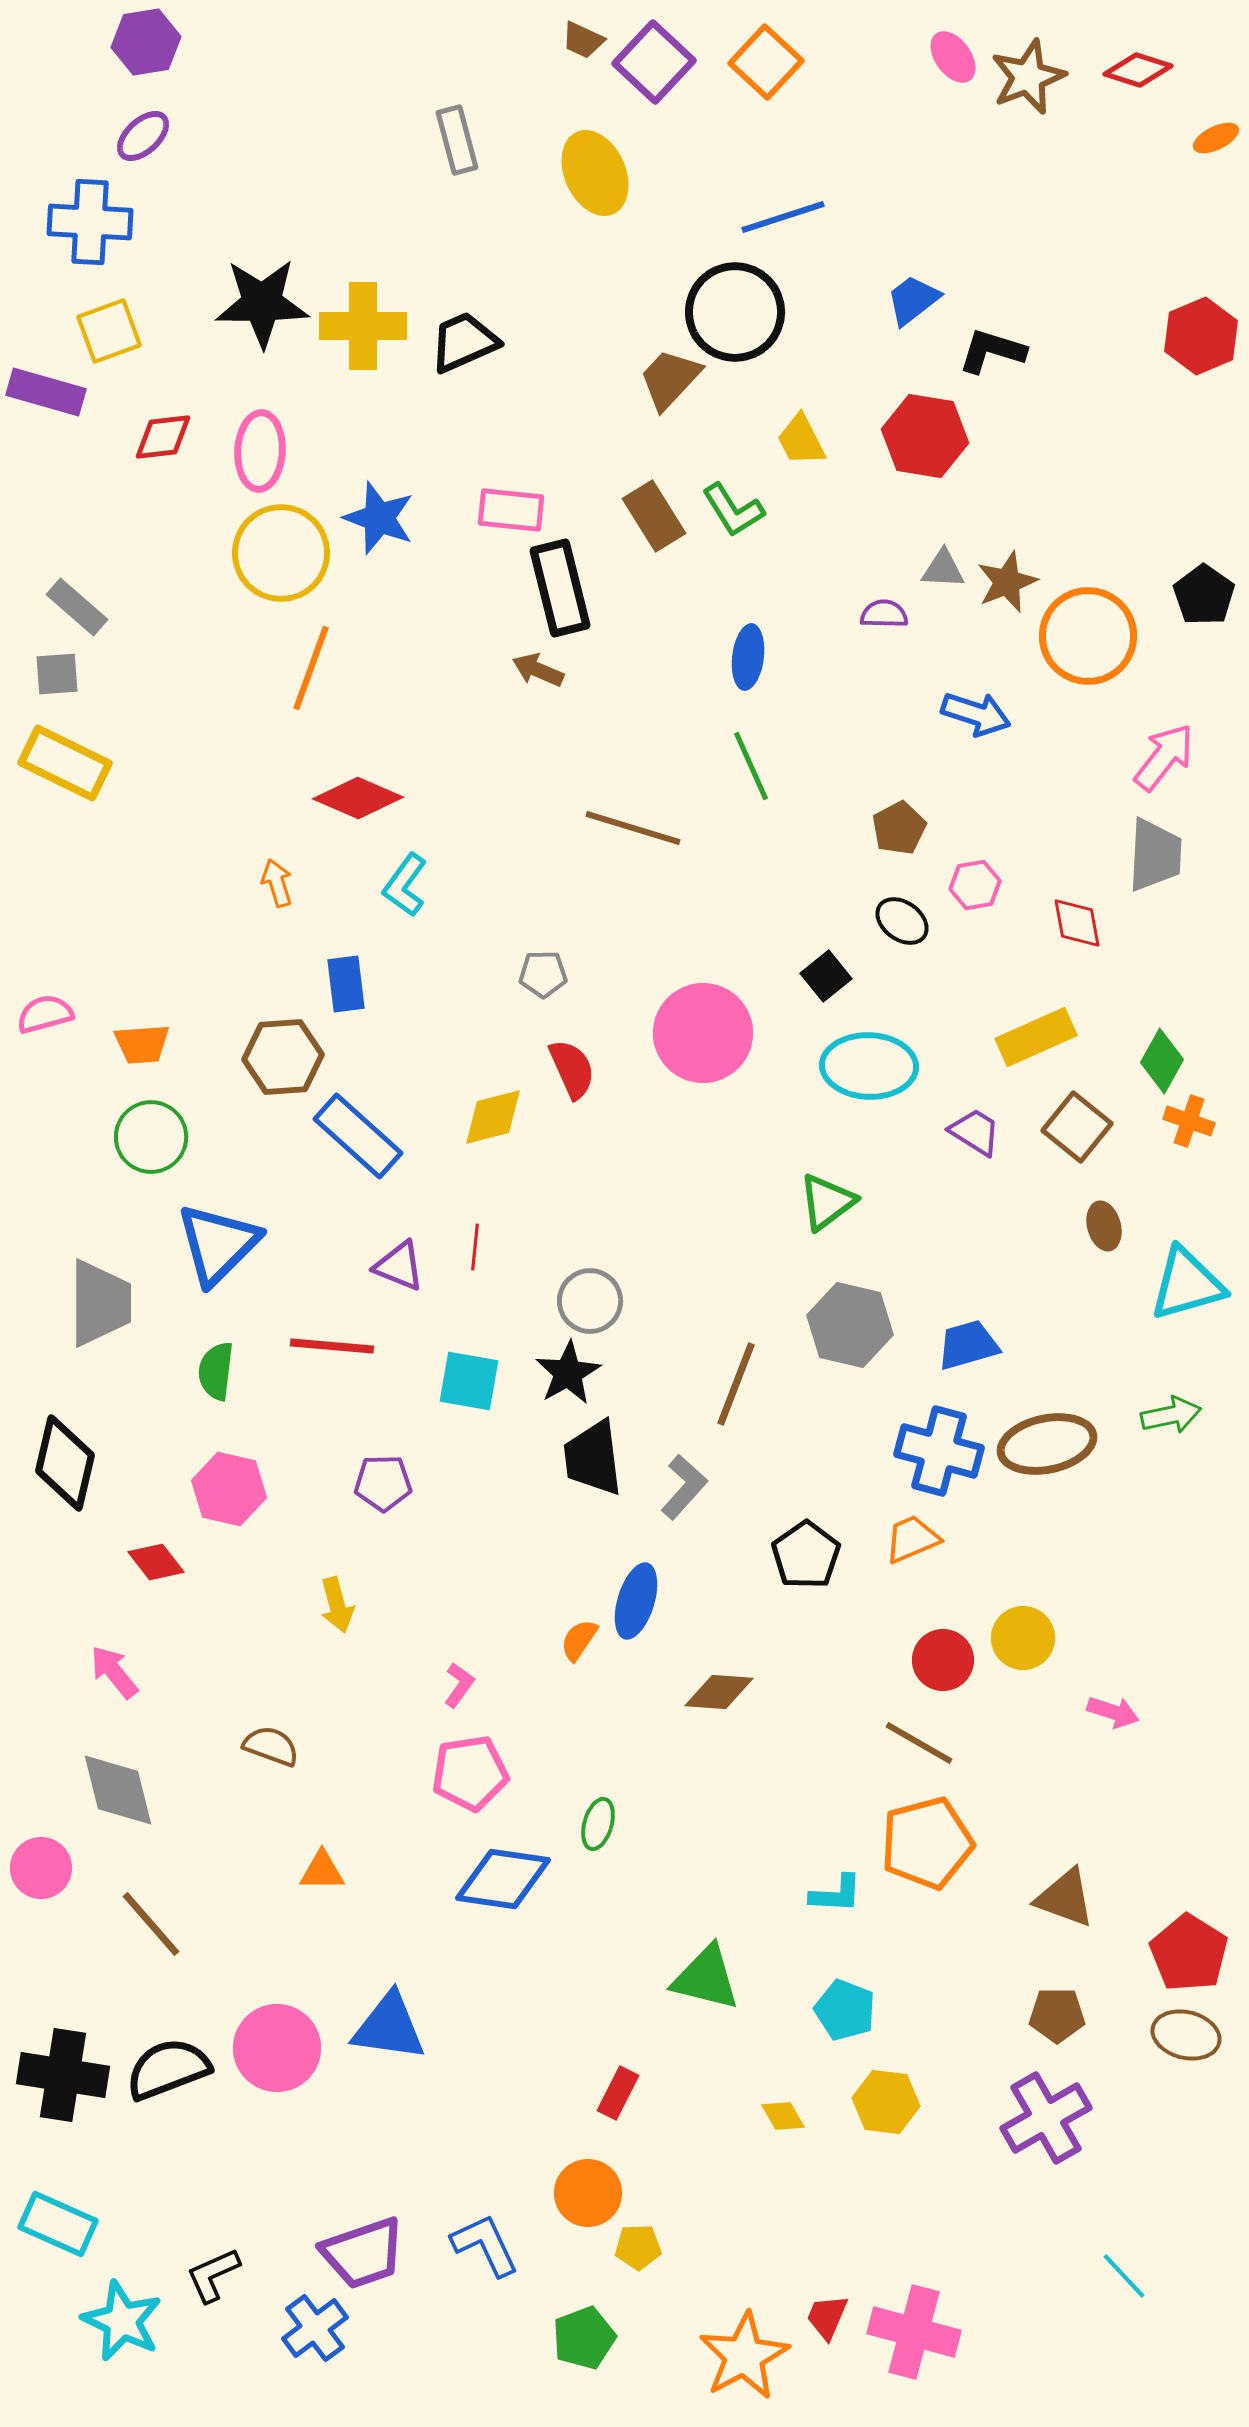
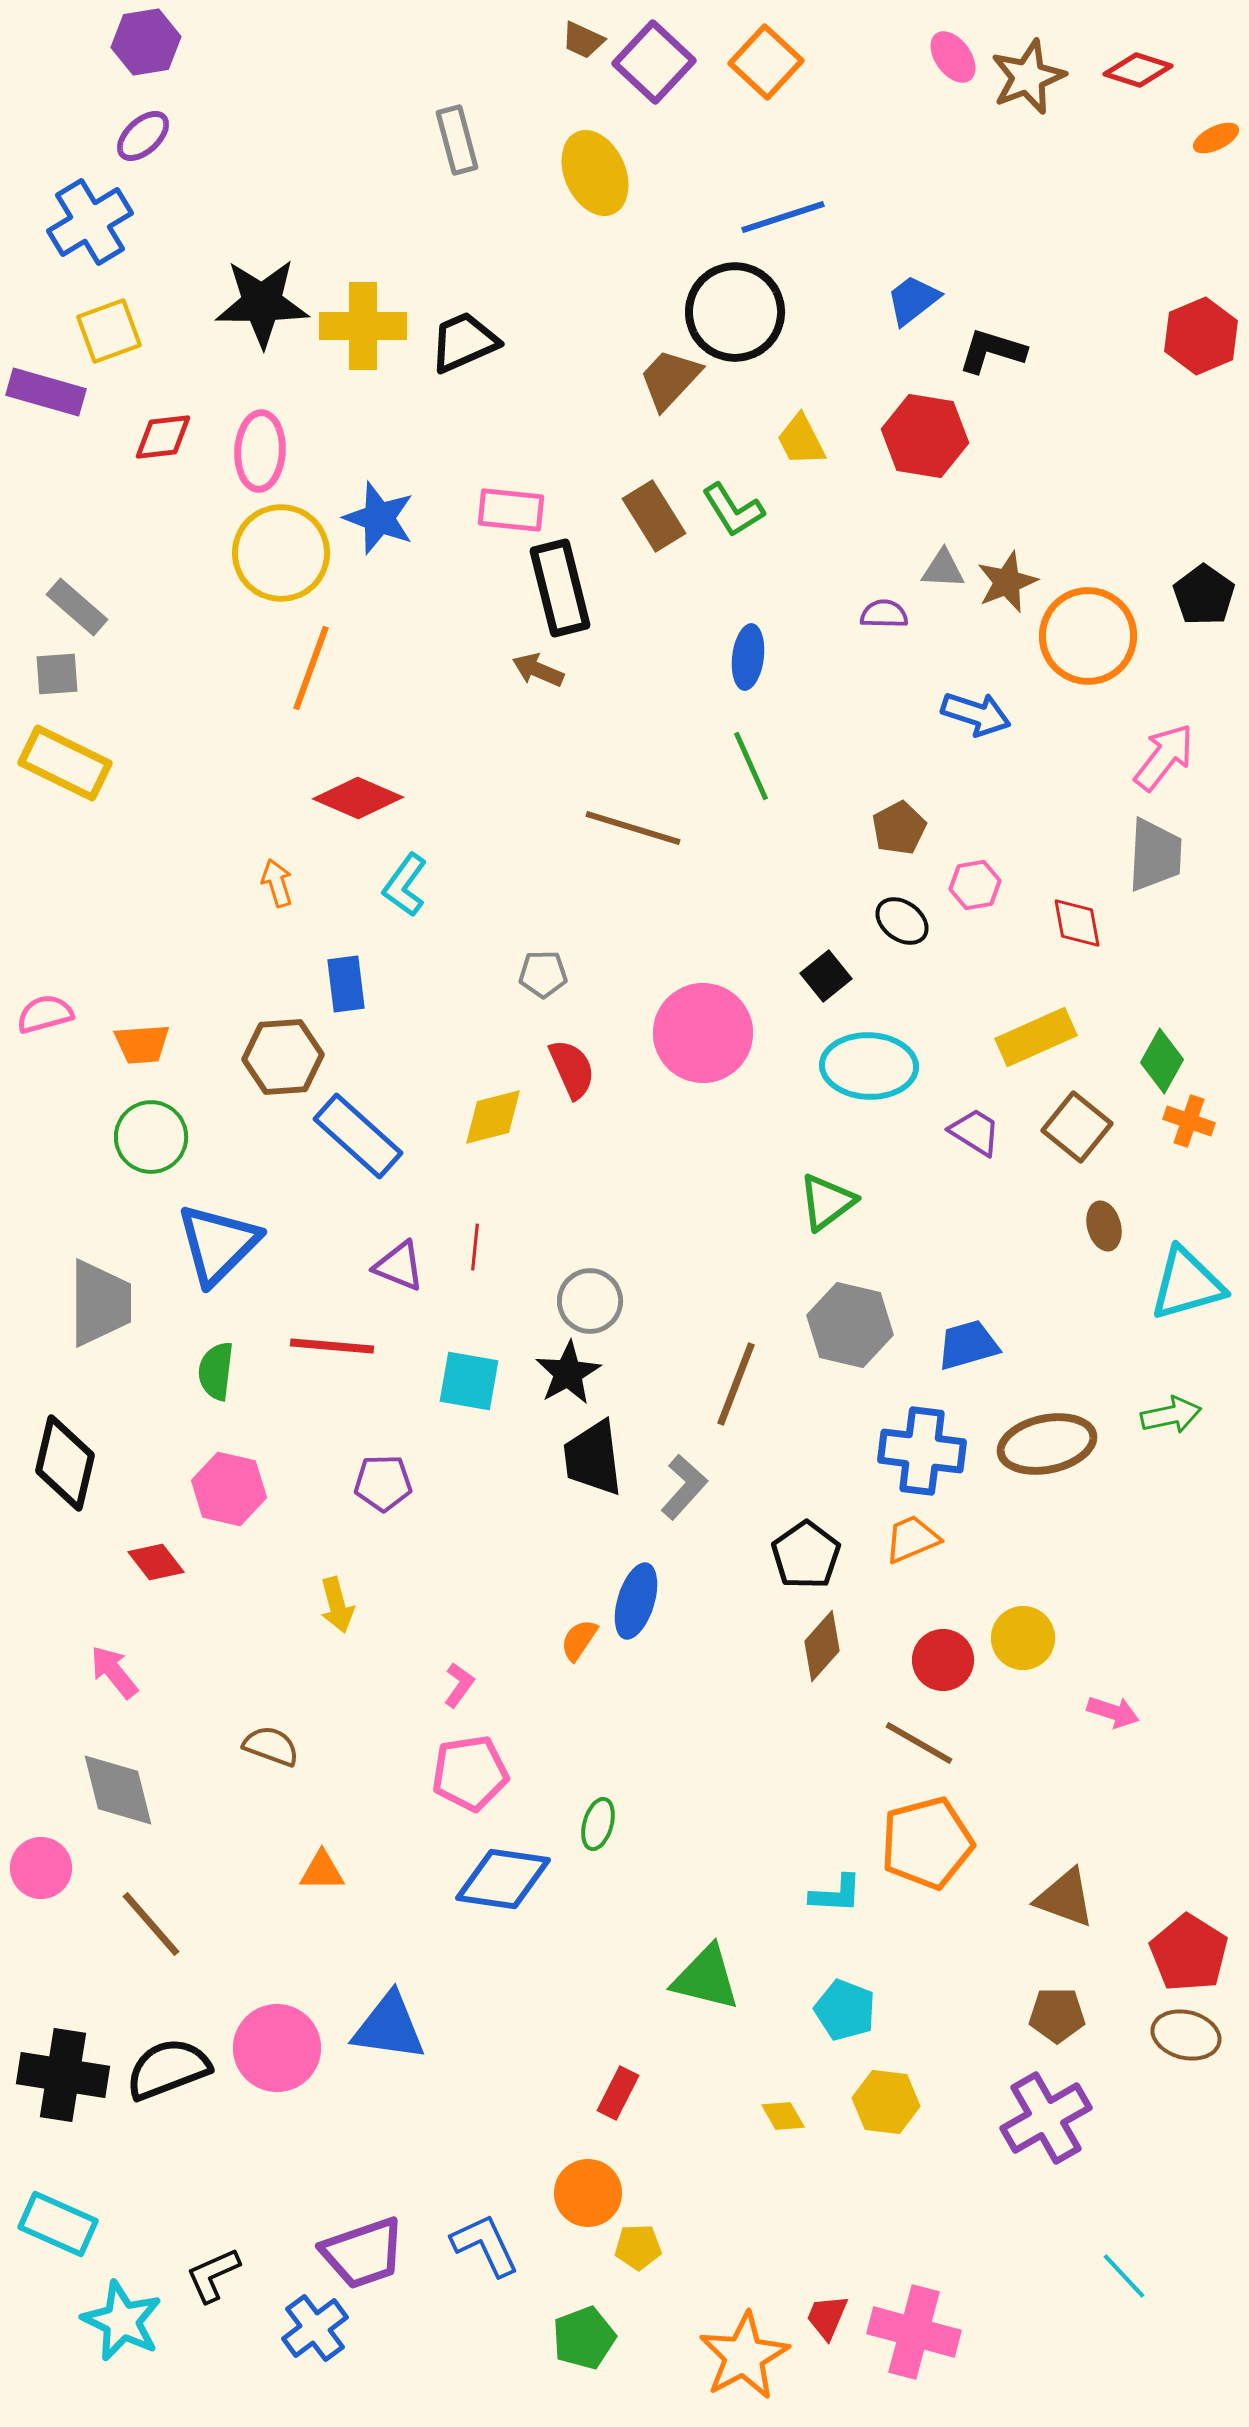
blue cross at (90, 222): rotated 34 degrees counterclockwise
blue cross at (939, 1451): moved 17 px left; rotated 8 degrees counterclockwise
brown diamond at (719, 1692): moved 103 px right, 46 px up; rotated 52 degrees counterclockwise
